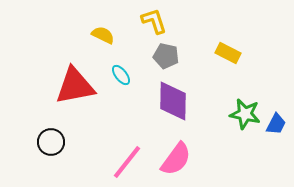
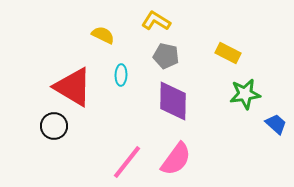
yellow L-shape: moved 2 px right; rotated 40 degrees counterclockwise
cyan ellipse: rotated 40 degrees clockwise
red triangle: moved 2 px left, 1 px down; rotated 42 degrees clockwise
green star: moved 20 px up; rotated 20 degrees counterclockwise
blue trapezoid: rotated 75 degrees counterclockwise
black circle: moved 3 px right, 16 px up
